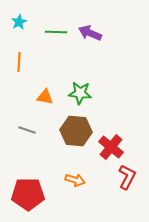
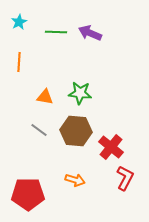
gray line: moved 12 px right; rotated 18 degrees clockwise
red L-shape: moved 2 px left, 1 px down
